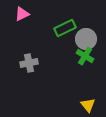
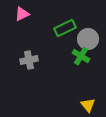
gray circle: moved 2 px right
green cross: moved 4 px left
gray cross: moved 3 px up
